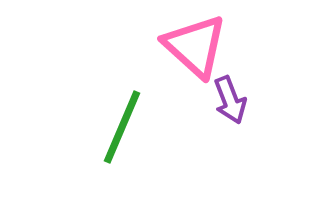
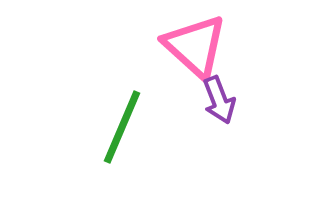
purple arrow: moved 11 px left
